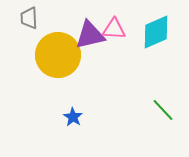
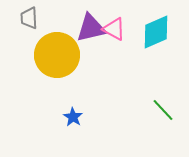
pink triangle: rotated 25 degrees clockwise
purple triangle: moved 1 px right, 7 px up
yellow circle: moved 1 px left
